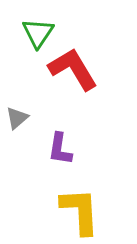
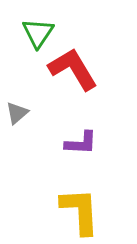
gray triangle: moved 5 px up
purple L-shape: moved 21 px right, 6 px up; rotated 96 degrees counterclockwise
